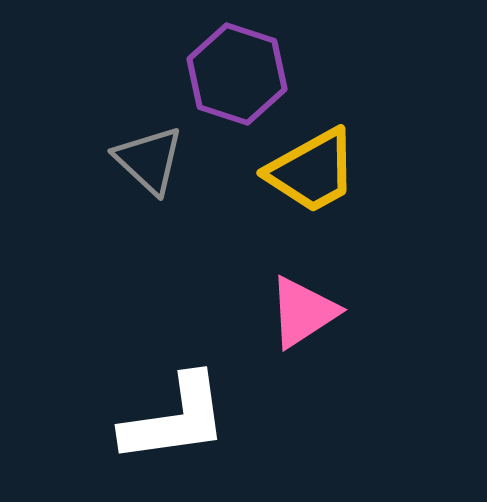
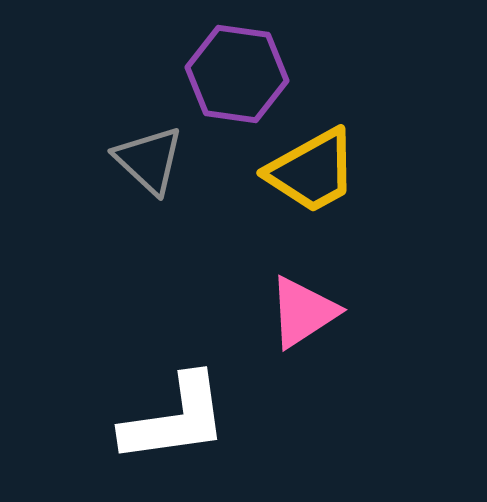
purple hexagon: rotated 10 degrees counterclockwise
